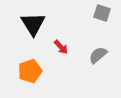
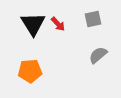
gray square: moved 9 px left, 6 px down; rotated 30 degrees counterclockwise
red arrow: moved 3 px left, 23 px up
orange pentagon: rotated 15 degrees clockwise
